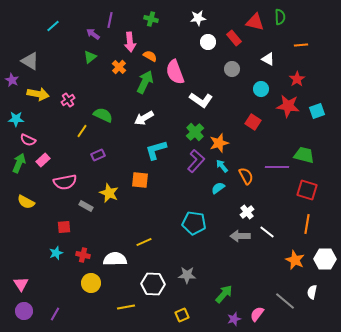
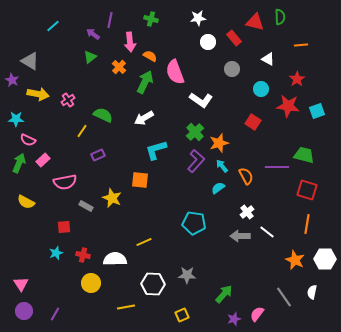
yellow star at (109, 193): moved 3 px right, 5 px down
gray line at (285, 301): moved 1 px left, 4 px up; rotated 15 degrees clockwise
